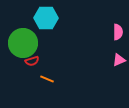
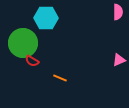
pink semicircle: moved 20 px up
red semicircle: rotated 48 degrees clockwise
orange line: moved 13 px right, 1 px up
